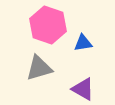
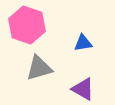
pink hexagon: moved 21 px left
